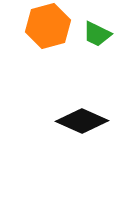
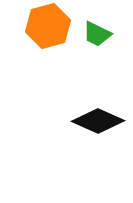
black diamond: moved 16 px right
